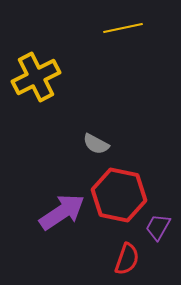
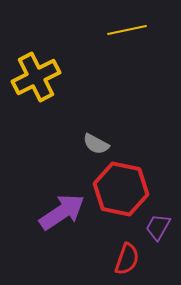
yellow line: moved 4 px right, 2 px down
red hexagon: moved 2 px right, 6 px up
